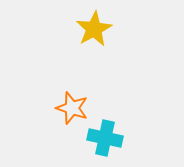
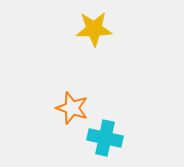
yellow star: rotated 27 degrees clockwise
